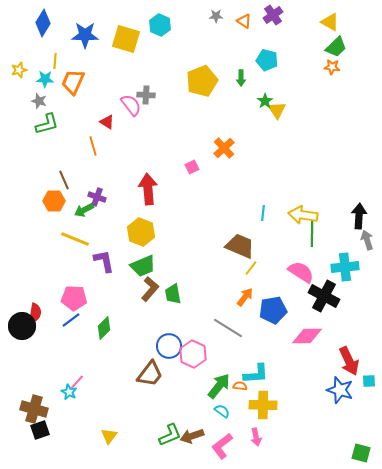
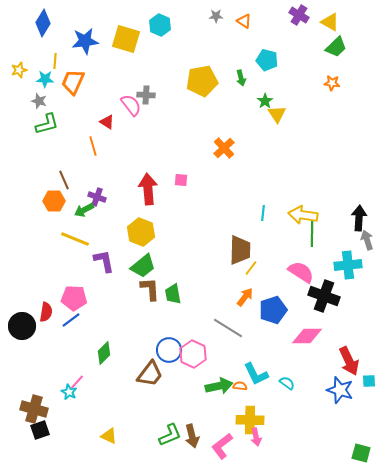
purple cross at (273, 15): moved 26 px right; rotated 24 degrees counterclockwise
blue star at (85, 35): moved 6 px down; rotated 8 degrees counterclockwise
orange star at (332, 67): moved 16 px down
green arrow at (241, 78): rotated 14 degrees counterclockwise
yellow pentagon at (202, 81): rotated 12 degrees clockwise
yellow triangle at (277, 110): moved 4 px down
pink square at (192, 167): moved 11 px left, 13 px down; rotated 32 degrees clockwise
black arrow at (359, 216): moved 2 px down
brown trapezoid at (240, 246): moved 4 px down; rotated 68 degrees clockwise
green trapezoid at (143, 266): rotated 16 degrees counterclockwise
cyan cross at (345, 267): moved 3 px right, 2 px up
brown L-shape at (150, 289): rotated 45 degrees counterclockwise
black cross at (324, 296): rotated 8 degrees counterclockwise
blue pentagon at (273, 310): rotated 8 degrees counterclockwise
red semicircle at (35, 313): moved 11 px right, 1 px up
green diamond at (104, 328): moved 25 px down
blue circle at (169, 346): moved 4 px down
cyan L-shape at (256, 374): rotated 68 degrees clockwise
green arrow at (219, 386): rotated 40 degrees clockwise
yellow cross at (263, 405): moved 13 px left, 15 px down
cyan semicircle at (222, 411): moved 65 px right, 28 px up
yellow triangle at (109, 436): rotated 42 degrees counterclockwise
brown arrow at (192, 436): rotated 85 degrees counterclockwise
